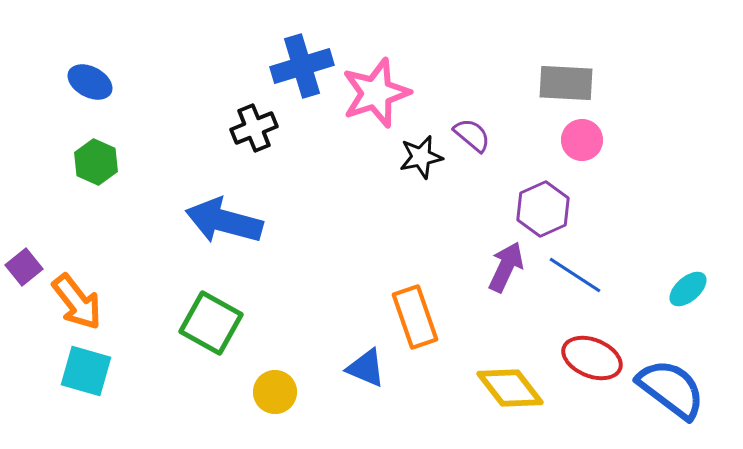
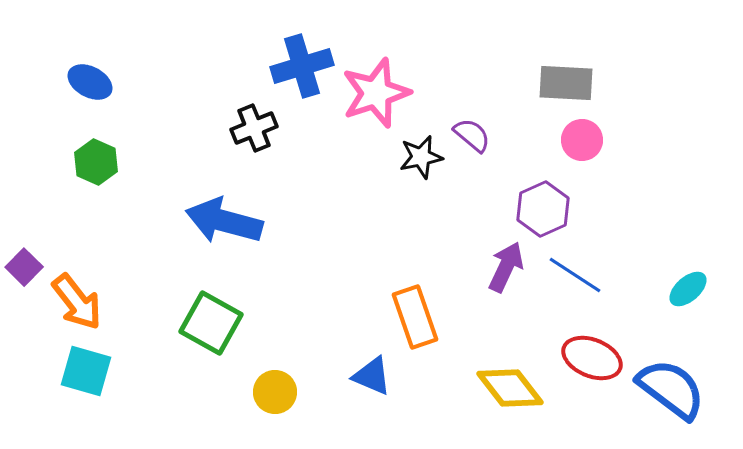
purple square: rotated 6 degrees counterclockwise
blue triangle: moved 6 px right, 8 px down
